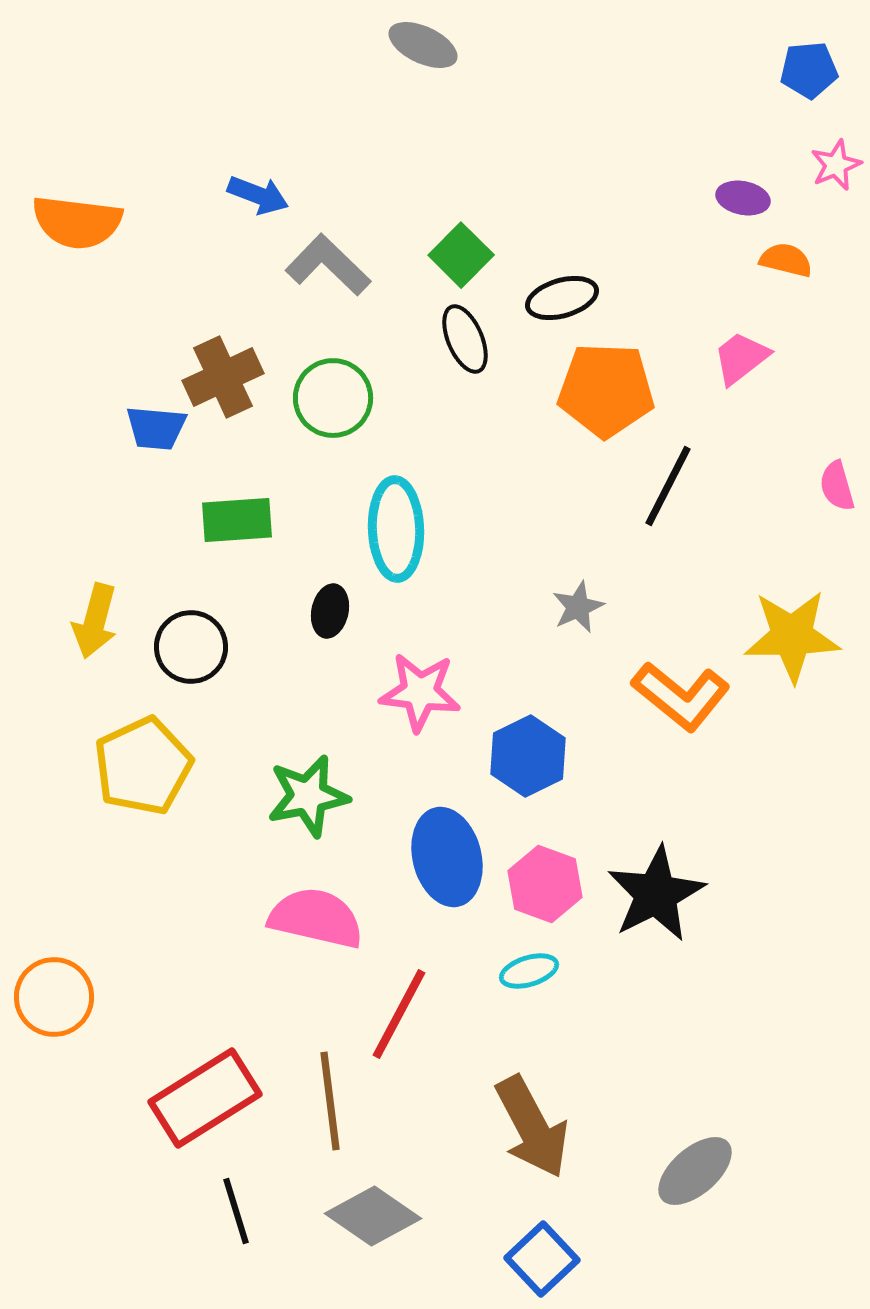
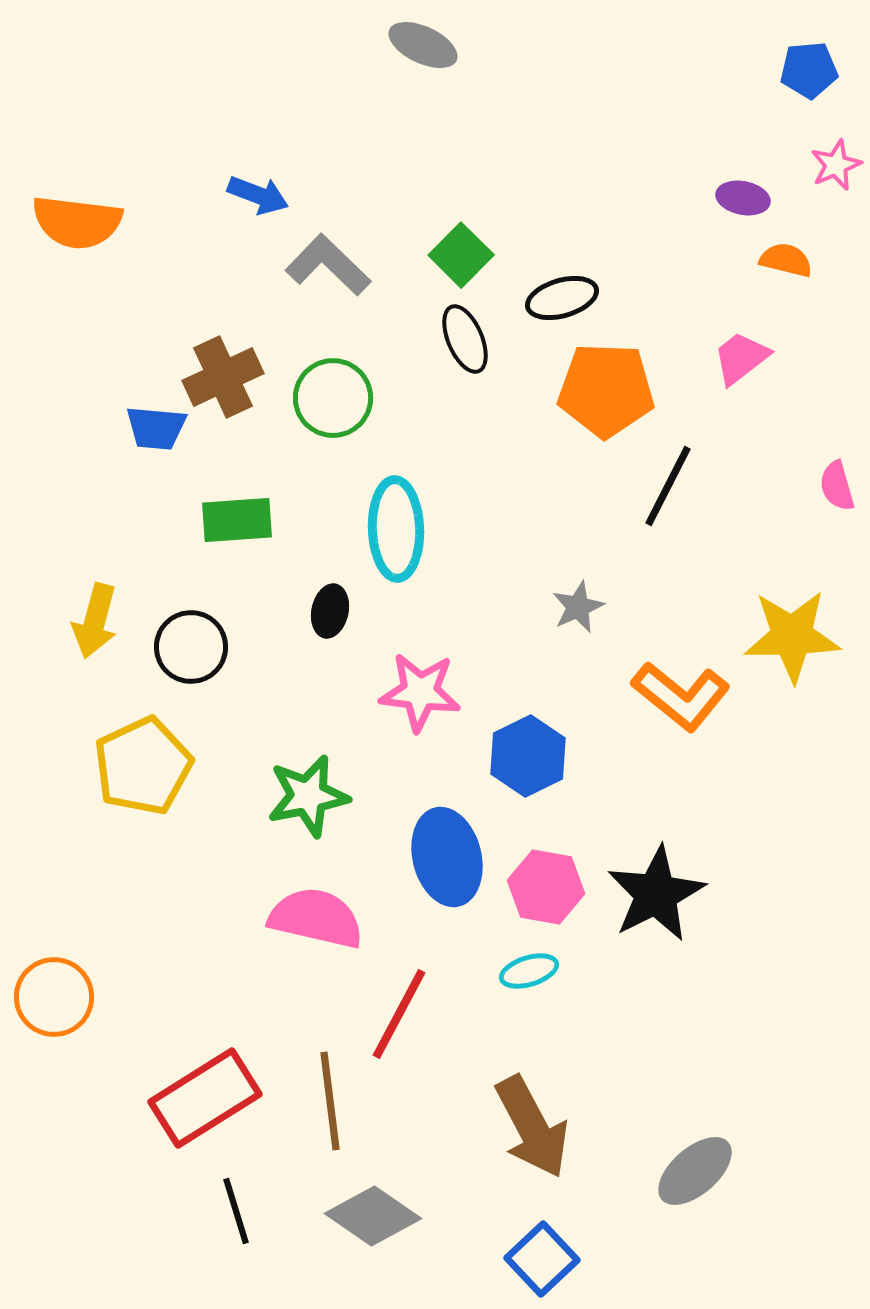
pink hexagon at (545, 884): moved 1 px right, 3 px down; rotated 10 degrees counterclockwise
